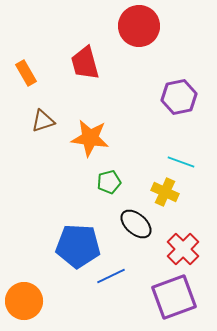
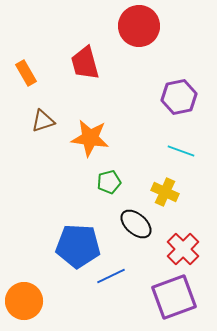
cyan line: moved 11 px up
